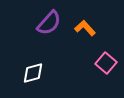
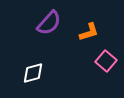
orange L-shape: moved 4 px right, 4 px down; rotated 115 degrees clockwise
pink square: moved 2 px up
